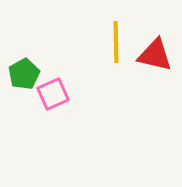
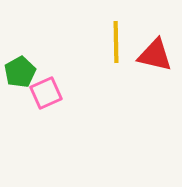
green pentagon: moved 4 px left, 2 px up
pink square: moved 7 px left, 1 px up
